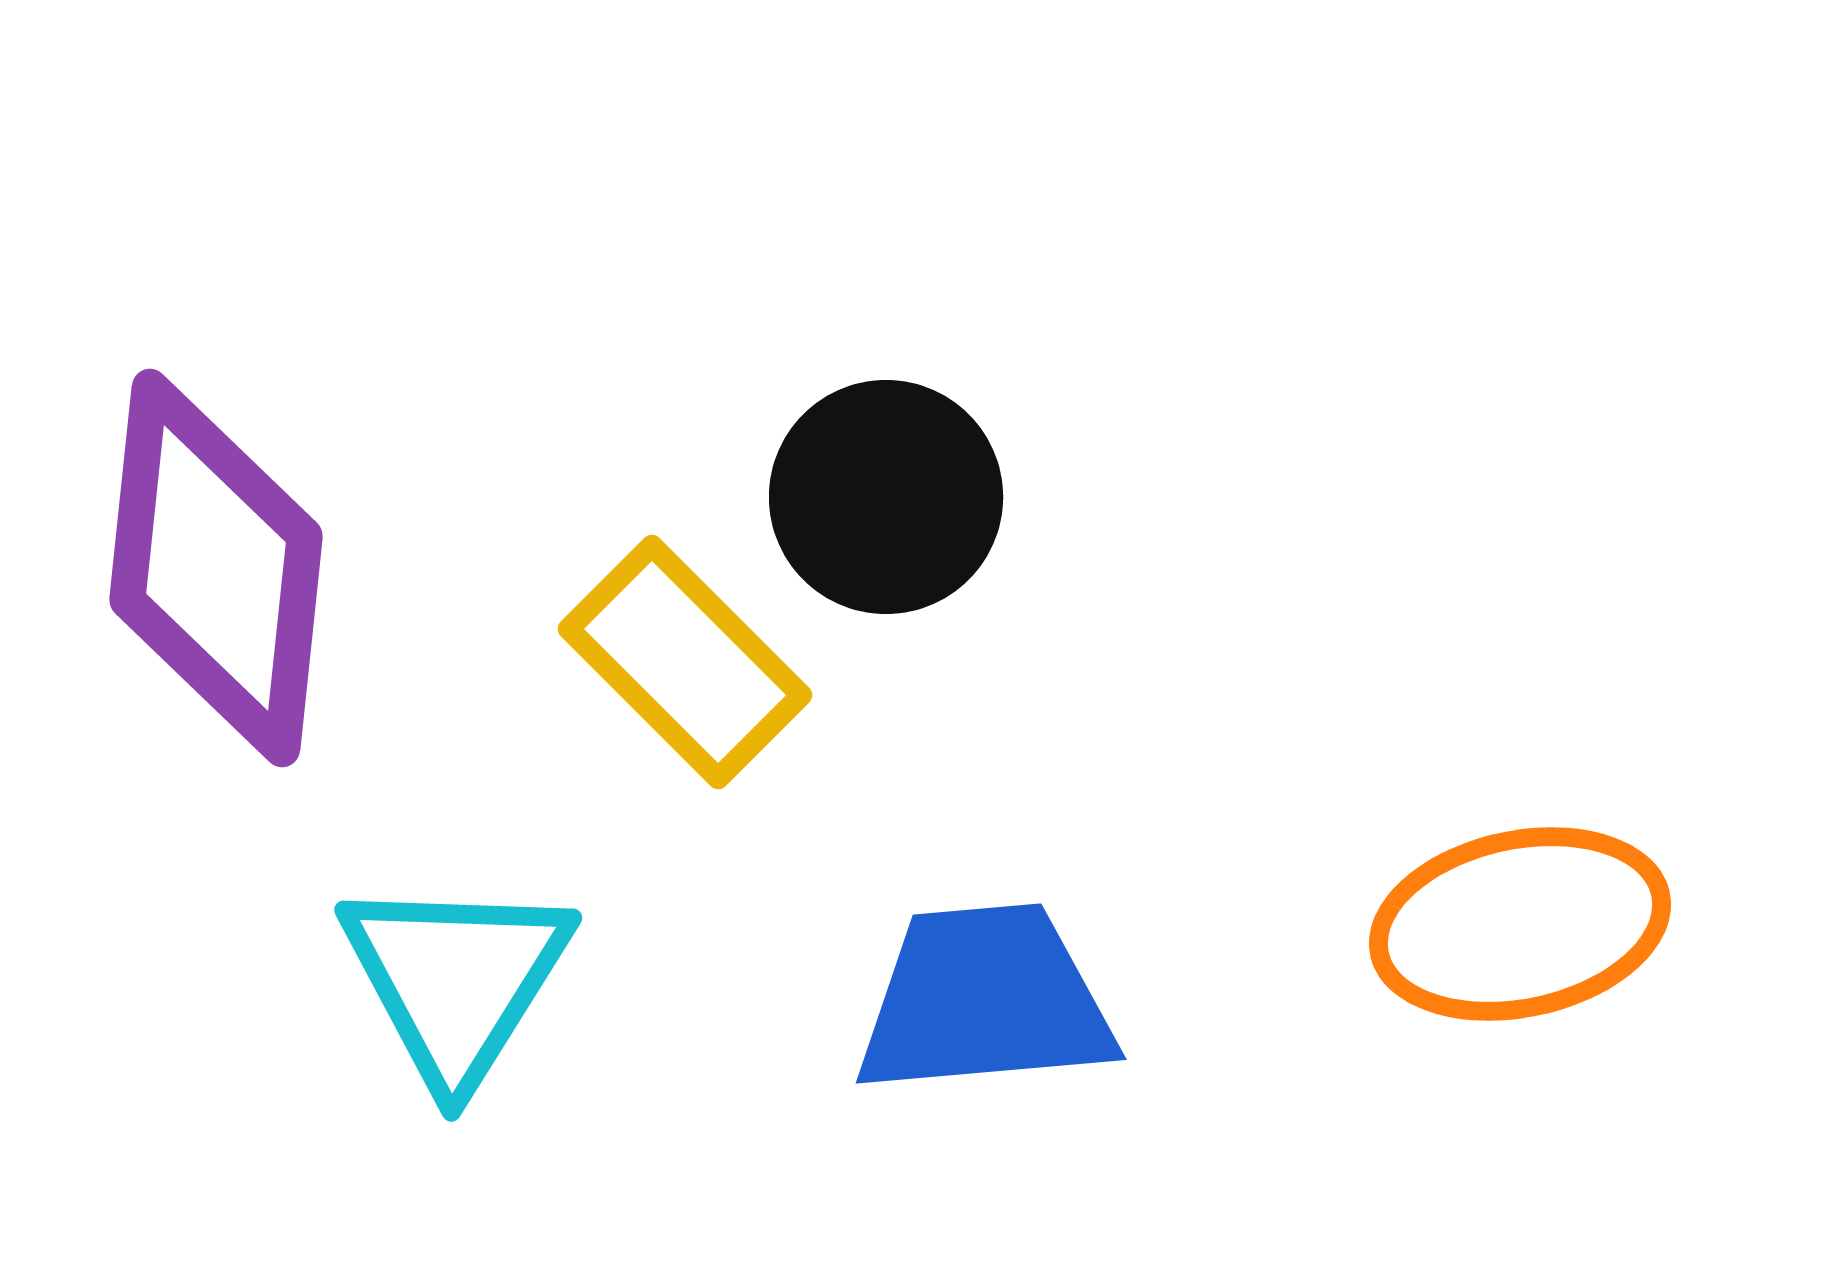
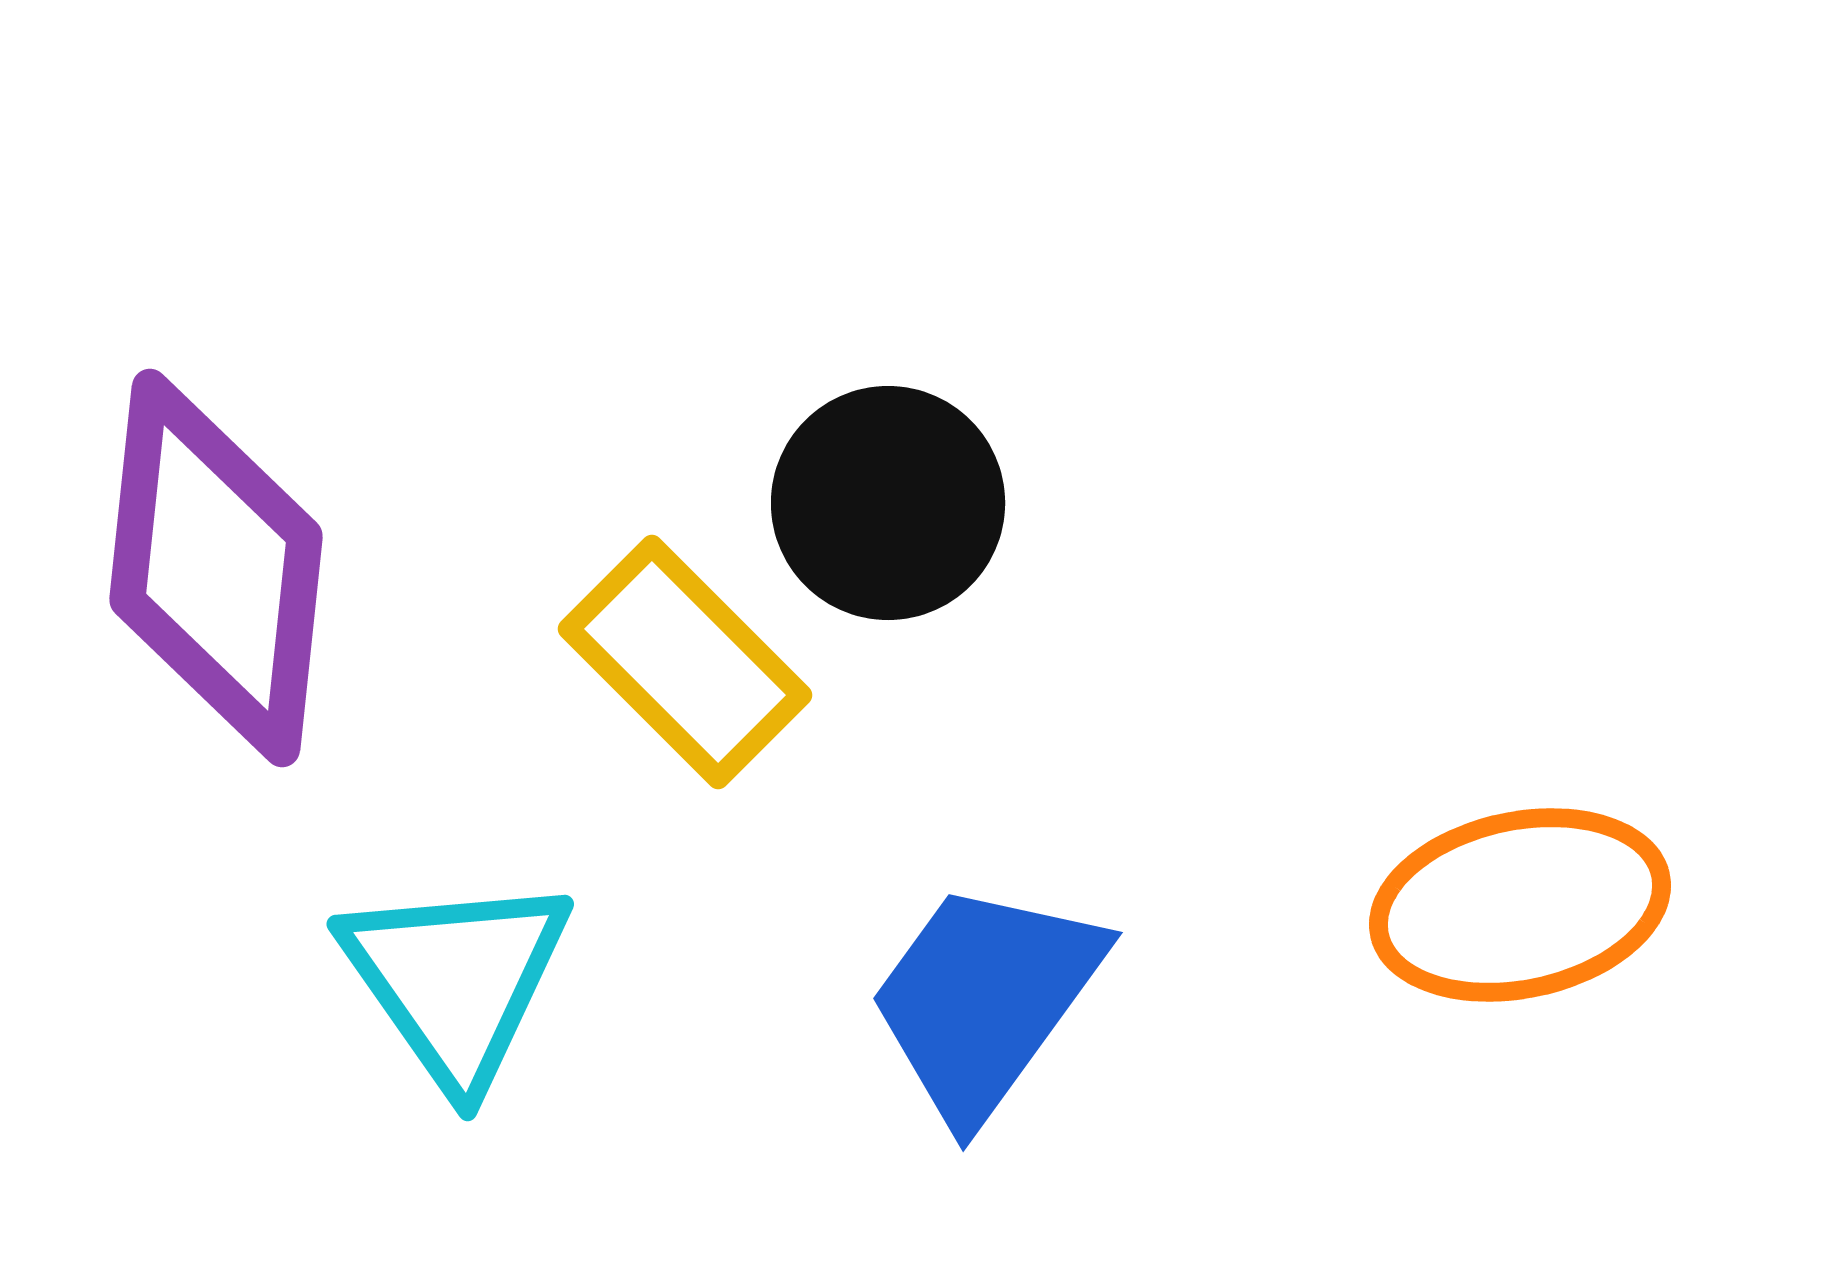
black circle: moved 2 px right, 6 px down
orange ellipse: moved 19 px up
cyan triangle: rotated 7 degrees counterclockwise
blue trapezoid: rotated 49 degrees counterclockwise
